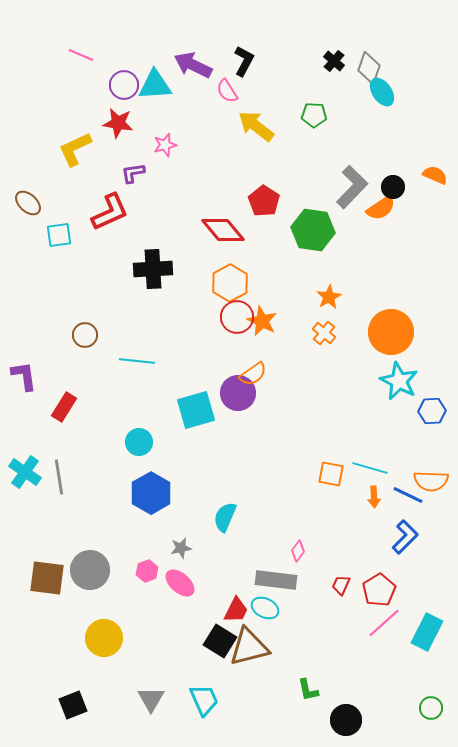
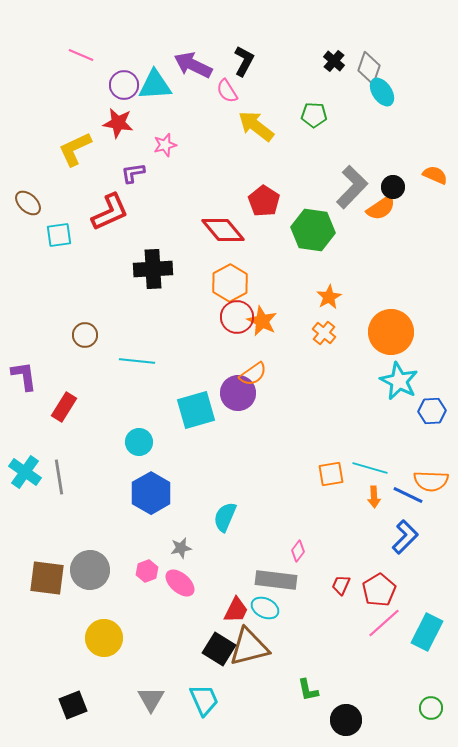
orange square at (331, 474): rotated 20 degrees counterclockwise
black square at (220, 641): moved 1 px left, 8 px down
